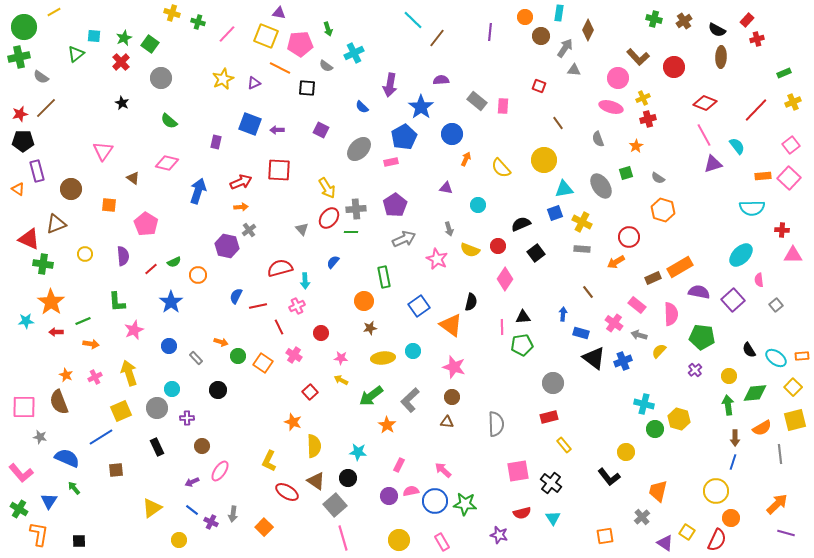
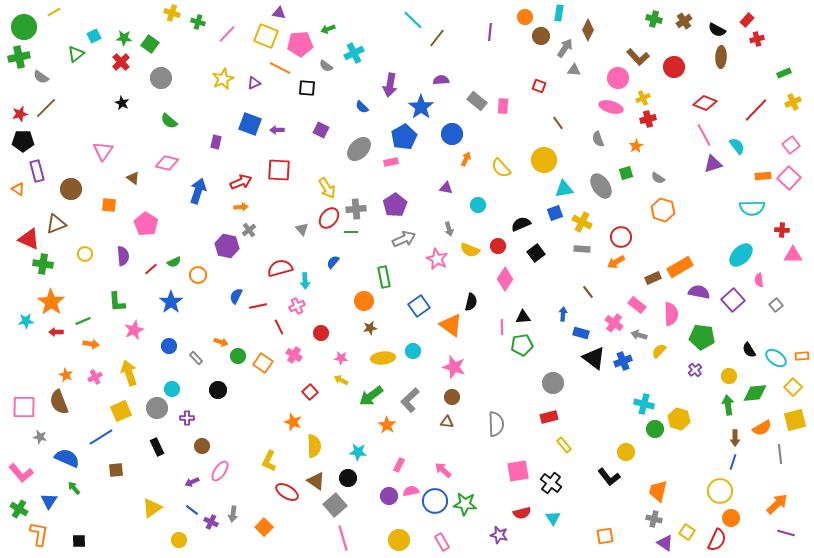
green arrow at (328, 29): rotated 88 degrees clockwise
cyan square at (94, 36): rotated 32 degrees counterclockwise
green star at (124, 38): rotated 28 degrees clockwise
red circle at (629, 237): moved 8 px left
yellow circle at (716, 491): moved 4 px right
gray cross at (642, 517): moved 12 px right, 2 px down; rotated 35 degrees counterclockwise
